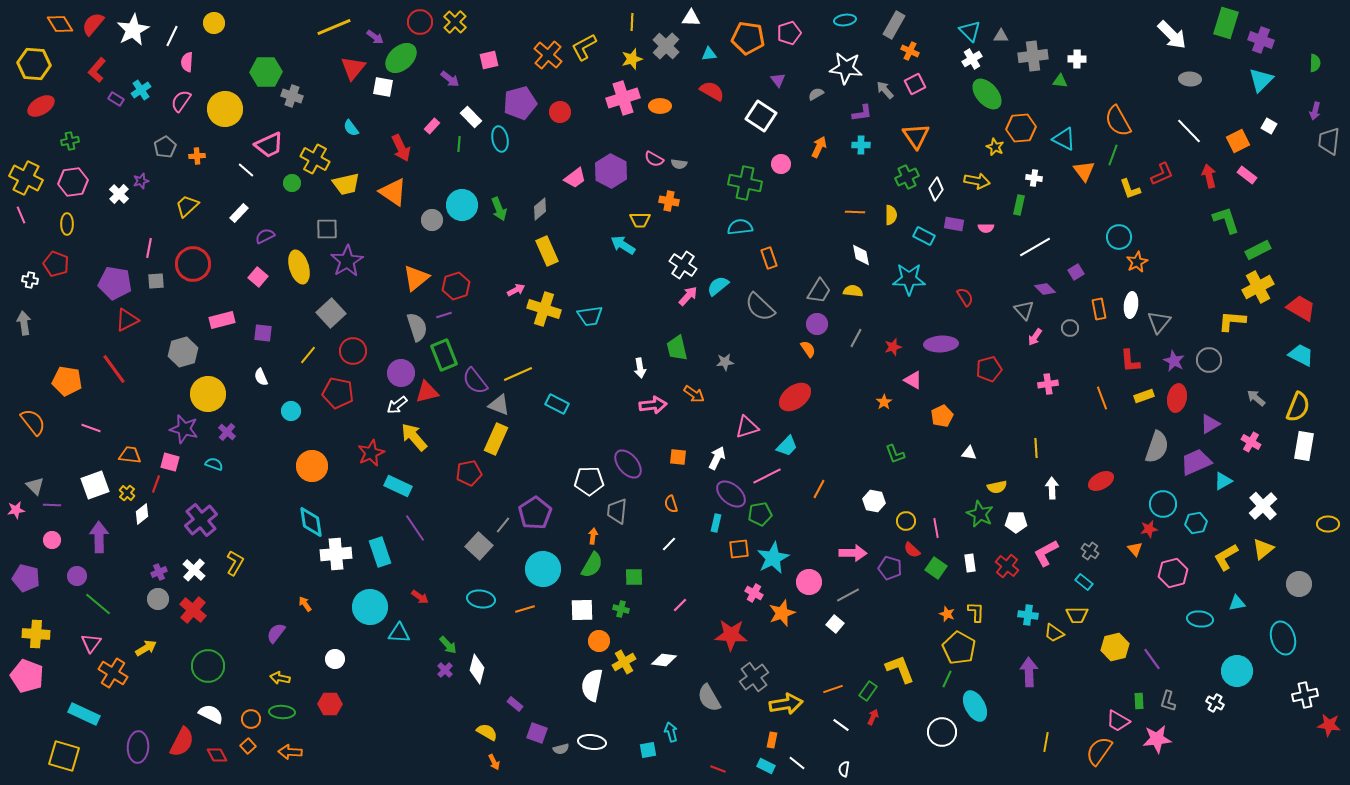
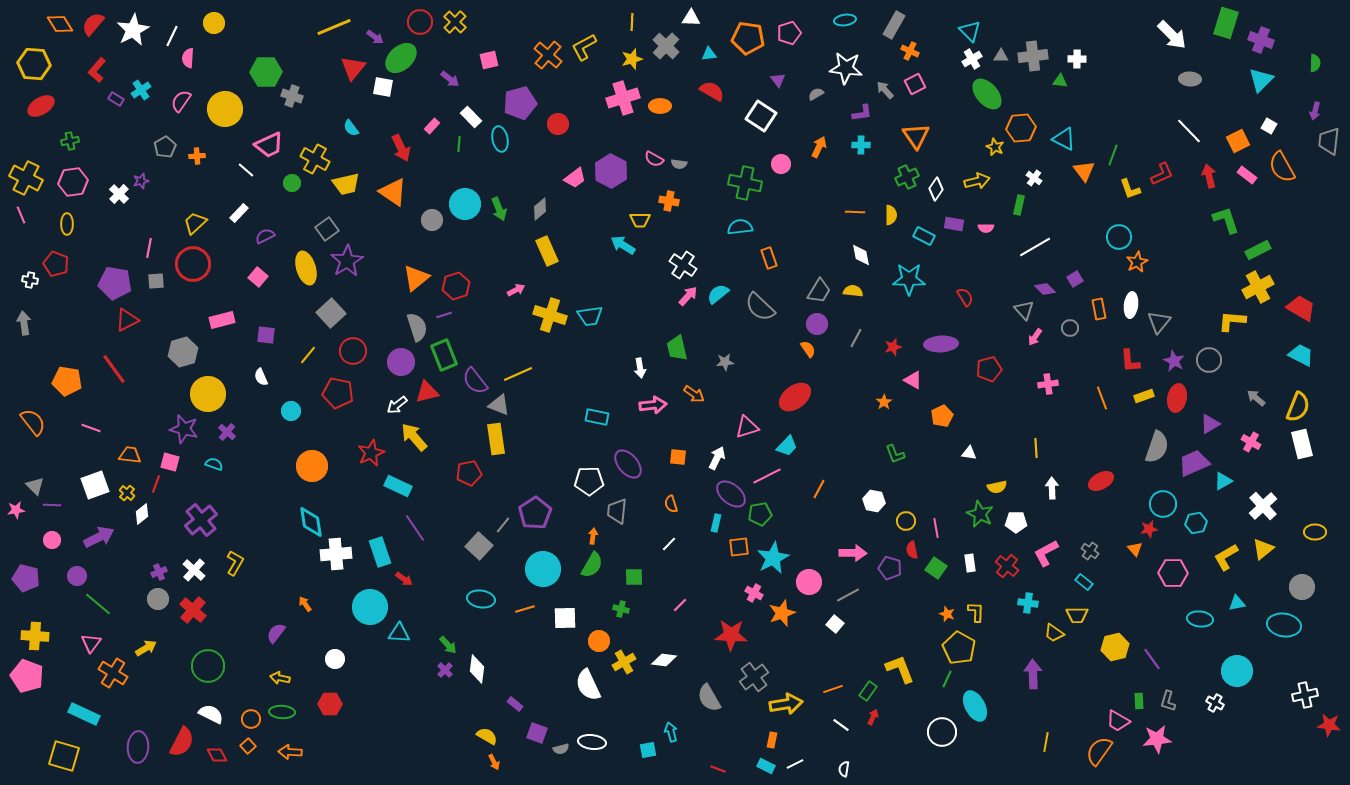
gray triangle at (1001, 36): moved 20 px down
pink semicircle at (187, 62): moved 1 px right, 4 px up
red circle at (560, 112): moved 2 px left, 12 px down
orange semicircle at (1118, 121): moved 164 px right, 46 px down
white cross at (1034, 178): rotated 28 degrees clockwise
yellow arrow at (977, 181): rotated 25 degrees counterclockwise
cyan circle at (462, 205): moved 3 px right, 1 px up
yellow trapezoid at (187, 206): moved 8 px right, 17 px down
gray square at (327, 229): rotated 35 degrees counterclockwise
yellow ellipse at (299, 267): moved 7 px right, 1 px down
purple square at (1076, 272): moved 1 px left, 7 px down
cyan semicircle at (718, 286): moved 8 px down
yellow cross at (544, 309): moved 6 px right, 6 px down
purple square at (263, 333): moved 3 px right, 2 px down
purple circle at (401, 373): moved 11 px up
cyan rectangle at (557, 404): moved 40 px right, 13 px down; rotated 15 degrees counterclockwise
yellow rectangle at (496, 439): rotated 32 degrees counterclockwise
white rectangle at (1304, 446): moved 2 px left, 2 px up; rotated 24 degrees counterclockwise
purple trapezoid at (1196, 462): moved 2 px left, 1 px down
yellow ellipse at (1328, 524): moved 13 px left, 8 px down
purple arrow at (99, 537): rotated 64 degrees clockwise
orange square at (739, 549): moved 2 px up
red semicircle at (912, 550): rotated 36 degrees clockwise
pink hexagon at (1173, 573): rotated 16 degrees clockwise
gray circle at (1299, 584): moved 3 px right, 3 px down
red arrow at (420, 597): moved 16 px left, 18 px up
white square at (582, 610): moved 17 px left, 8 px down
cyan cross at (1028, 615): moved 12 px up
yellow cross at (36, 634): moved 1 px left, 2 px down
cyan ellipse at (1283, 638): moved 1 px right, 13 px up; rotated 64 degrees counterclockwise
white diamond at (477, 669): rotated 8 degrees counterclockwise
purple arrow at (1029, 672): moved 4 px right, 2 px down
white semicircle at (592, 685): moved 4 px left; rotated 36 degrees counterclockwise
yellow semicircle at (487, 732): moved 4 px down
white line at (797, 763): moved 2 px left, 1 px down; rotated 66 degrees counterclockwise
